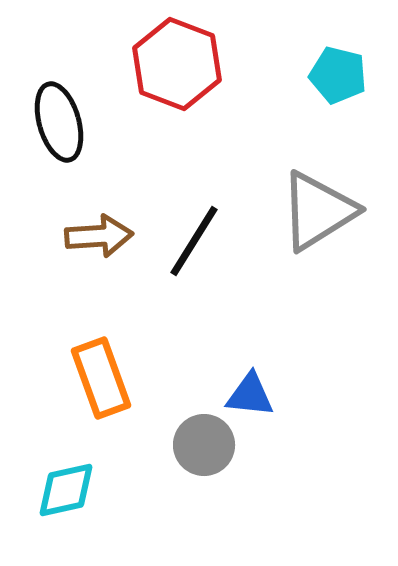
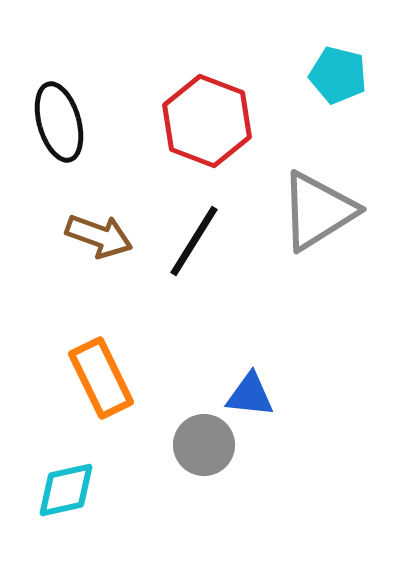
red hexagon: moved 30 px right, 57 px down
brown arrow: rotated 24 degrees clockwise
orange rectangle: rotated 6 degrees counterclockwise
